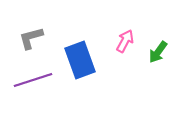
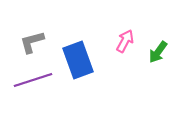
gray L-shape: moved 1 px right, 4 px down
blue rectangle: moved 2 px left
